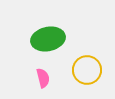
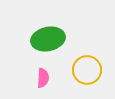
pink semicircle: rotated 18 degrees clockwise
